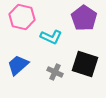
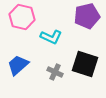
purple pentagon: moved 3 px right, 2 px up; rotated 25 degrees clockwise
